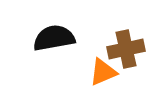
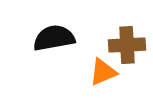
brown cross: moved 1 px right, 4 px up; rotated 9 degrees clockwise
